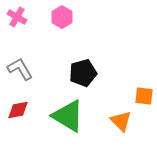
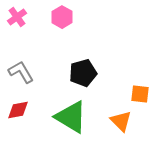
pink cross: rotated 24 degrees clockwise
gray L-shape: moved 1 px right, 3 px down
orange square: moved 4 px left, 2 px up
green triangle: moved 3 px right, 1 px down
